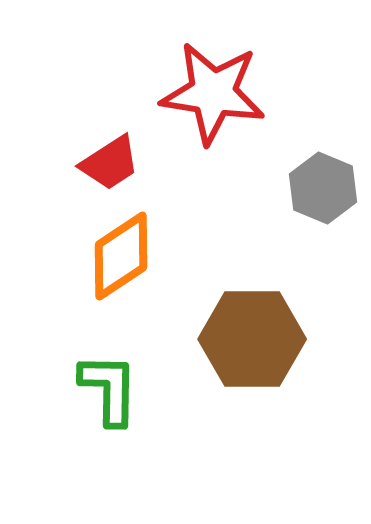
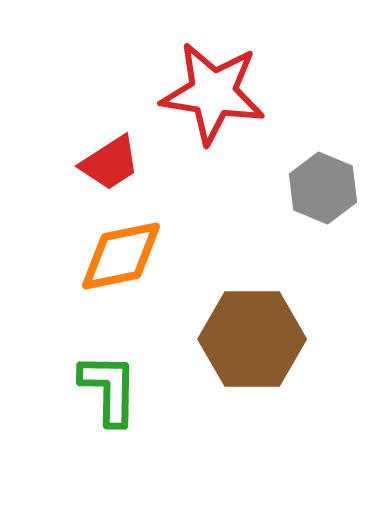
orange diamond: rotated 22 degrees clockwise
